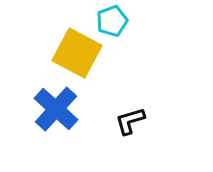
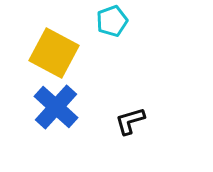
yellow square: moved 23 px left
blue cross: moved 2 px up
